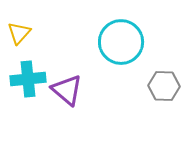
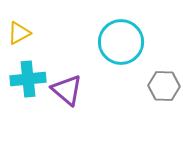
yellow triangle: rotated 20 degrees clockwise
